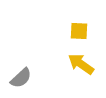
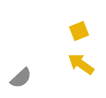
yellow square: rotated 24 degrees counterclockwise
